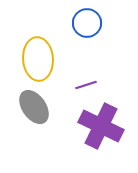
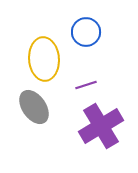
blue circle: moved 1 px left, 9 px down
yellow ellipse: moved 6 px right
purple cross: rotated 33 degrees clockwise
